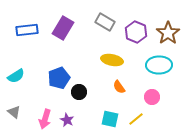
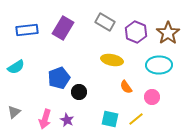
cyan semicircle: moved 9 px up
orange semicircle: moved 7 px right
gray triangle: rotated 40 degrees clockwise
